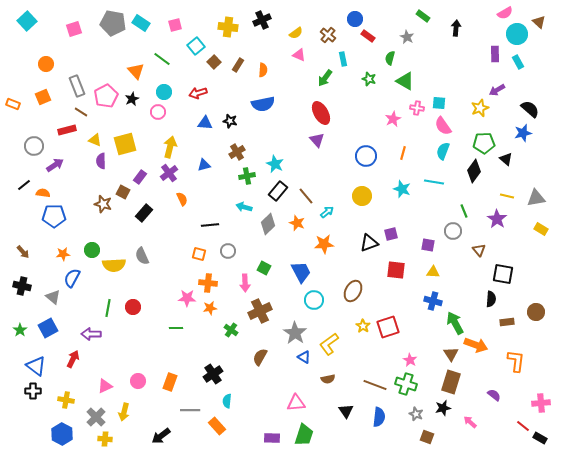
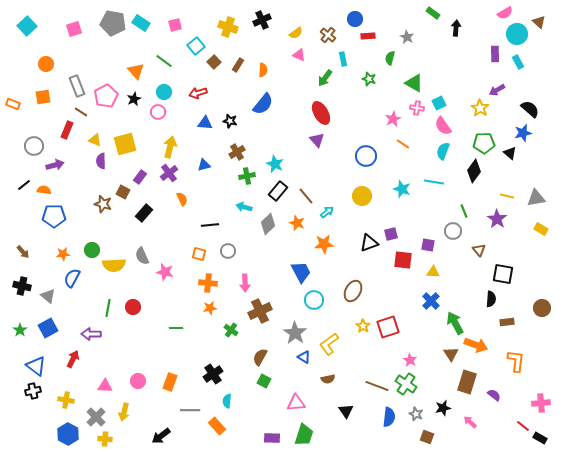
green rectangle at (423, 16): moved 10 px right, 3 px up
cyan square at (27, 21): moved 5 px down
yellow cross at (228, 27): rotated 12 degrees clockwise
red rectangle at (368, 36): rotated 40 degrees counterclockwise
green line at (162, 59): moved 2 px right, 2 px down
green triangle at (405, 81): moved 9 px right, 2 px down
orange square at (43, 97): rotated 14 degrees clockwise
black star at (132, 99): moved 2 px right
cyan square at (439, 103): rotated 32 degrees counterclockwise
blue semicircle at (263, 104): rotated 40 degrees counterclockwise
yellow star at (480, 108): rotated 18 degrees counterclockwise
red rectangle at (67, 130): rotated 54 degrees counterclockwise
orange line at (403, 153): moved 9 px up; rotated 72 degrees counterclockwise
black triangle at (506, 159): moved 4 px right, 6 px up
purple arrow at (55, 165): rotated 18 degrees clockwise
orange semicircle at (43, 193): moved 1 px right, 3 px up
green square at (264, 268): moved 113 px down
red square at (396, 270): moved 7 px right, 10 px up
gray triangle at (53, 297): moved 5 px left, 1 px up
pink star at (187, 298): moved 22 px left, 26 px up; rotated 12 degrees clockwise
blue cross at (433, 301): moved 2 px left; rotated 30 degrees clockwise
brown circle at (536, 312): moved 6 px right, 4 px up
brown rectangle at (451, 382): moved 16 px right
green cross at (406, 384): rotated 15 degrees clockwise
brown line at (375, 385): moved 2 px right, 1 px down
pink triangle at (105, 386): rotated 28 degrees clockwise
black cross at (33, 391): rotated 14 degrees counterclockwise
blue semicircle at (379, 417): moved 10 px right
blue hexagon at (62, 434): moved 6 px right
